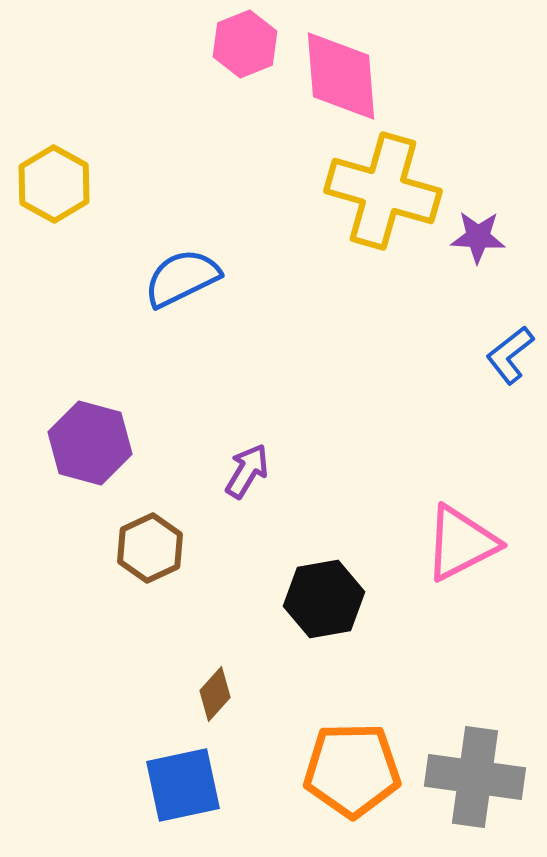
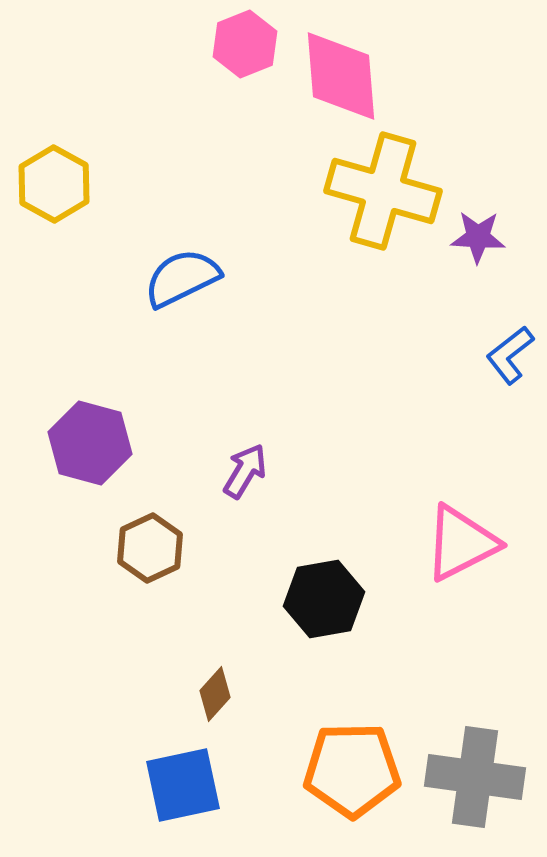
purple arrow: moved 2 px left
